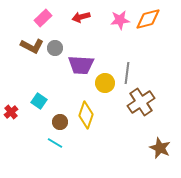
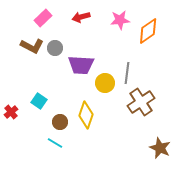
orange diamond: moved 12 px down; rotated 20 degrees counterclockwise
